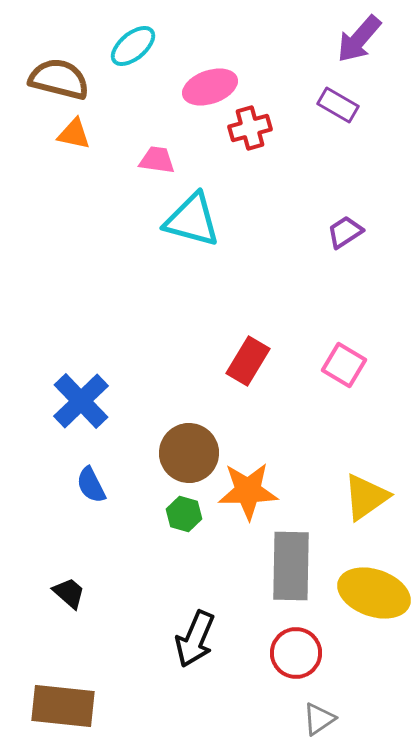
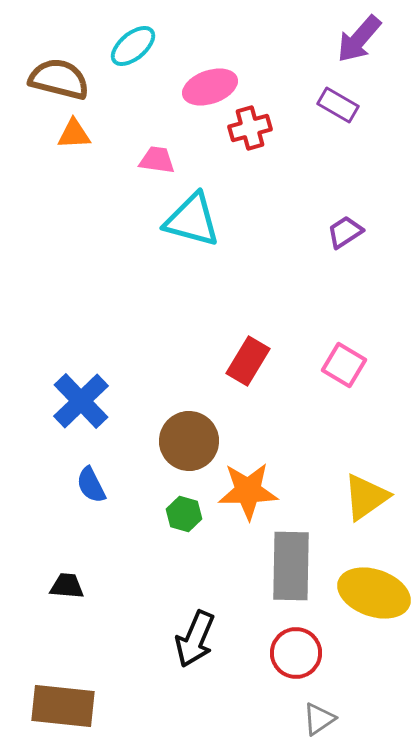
orange triangle: rotated 15 degrees counterclockwise
brown circle: moved 12 px up
black trapezoid: moved 2 px left, 7 px up; rotated 36 degrees counterclockwise
